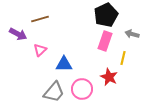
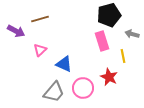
black pentagon: moved 3 px right; rotated 10 degrees clockwise
purple arrow: moved 2 px left, 3 px up
pink rectangle: moved 3 px left; rotated 36 degrees counterclockwise
yellow line: moved 2 px up; rotated 24 degrees counterclockwise
blue triangle: rotated 24 degrees clockwise
pink circle: moved 1 px right, 1 px up
